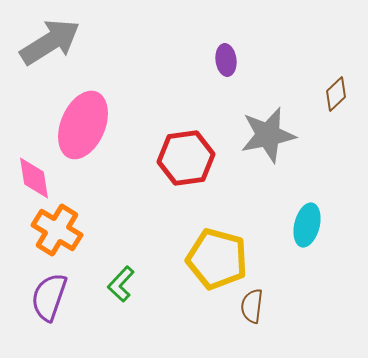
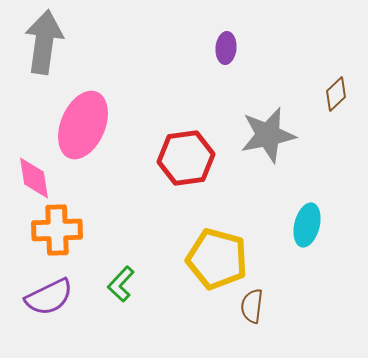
gray arrow: moved 6 px left; rotated 50 degrees counterclockwise
purple ellipse: moved 12 px up; rotated 12 degrees clockwise
orange cross: rotated 33 degrees counterclockwise
purple semicircle: rotated 135 degrees counterclockwise
